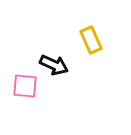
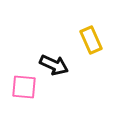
pink square: moved 1 px left, 1 px down
